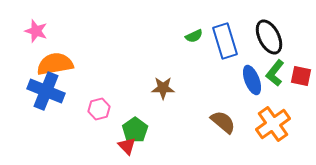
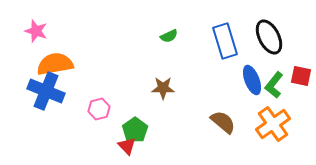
green semicircle: moved 25 px left
green L-shape: moved 1 px left, 12 px down
